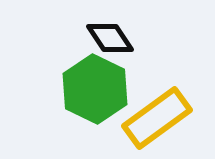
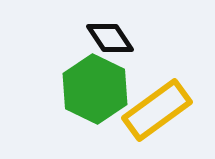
yellow rectangle: moved 8 px up
